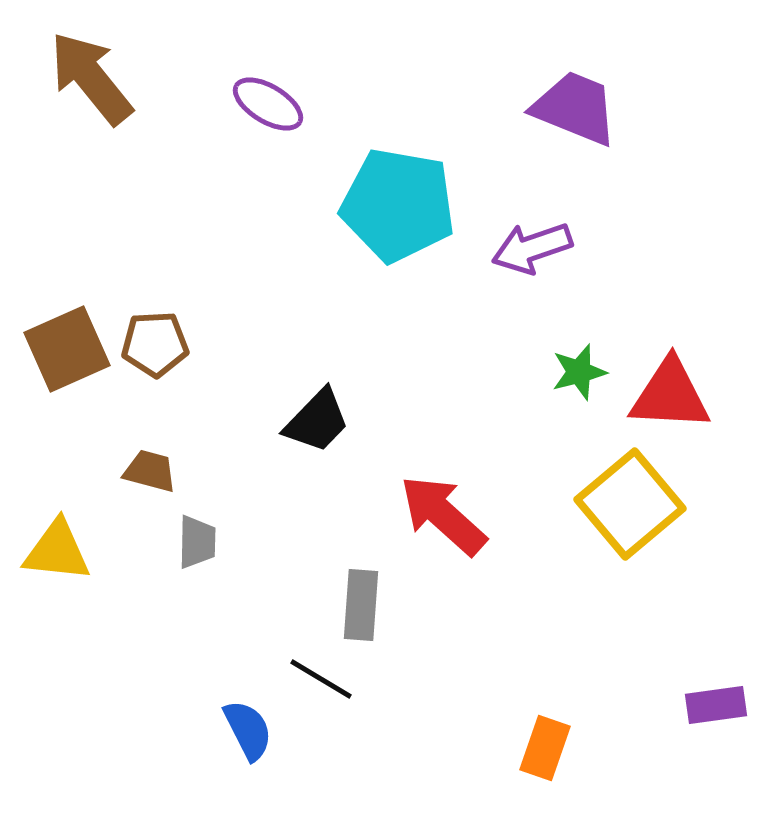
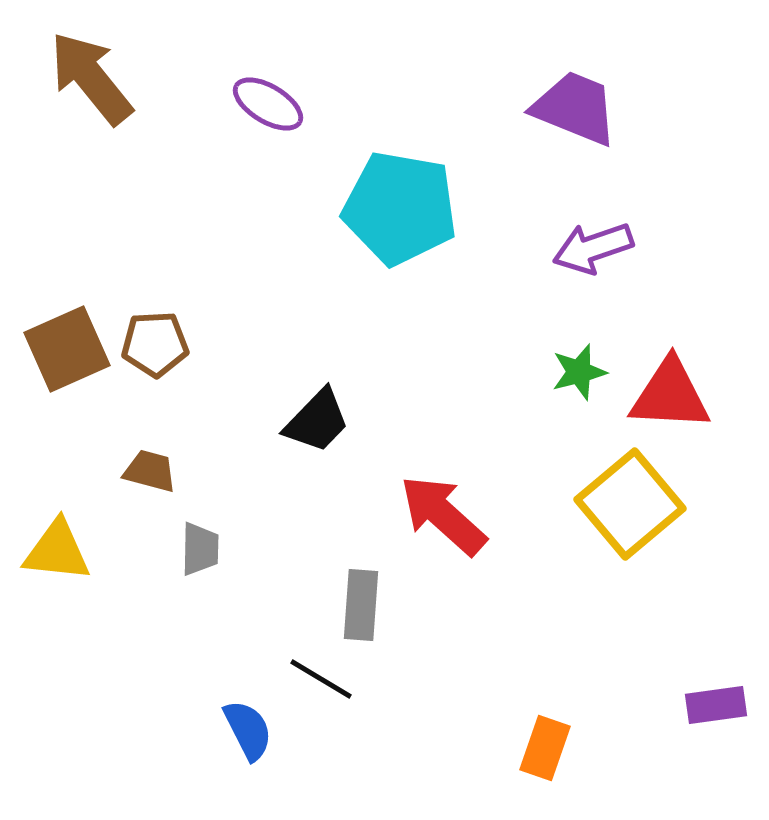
cyan pentagon: moved 2 px right, 3 px down
purple arrow: moved 61 px right
gray trapezoid: moved 3 px right, 7 px down
